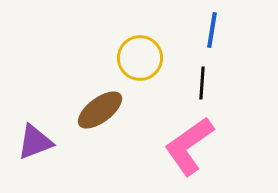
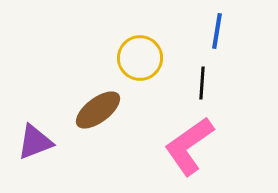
blue line: moved 5 px right, 1 px down
brown ellipse: moved 2 px left
